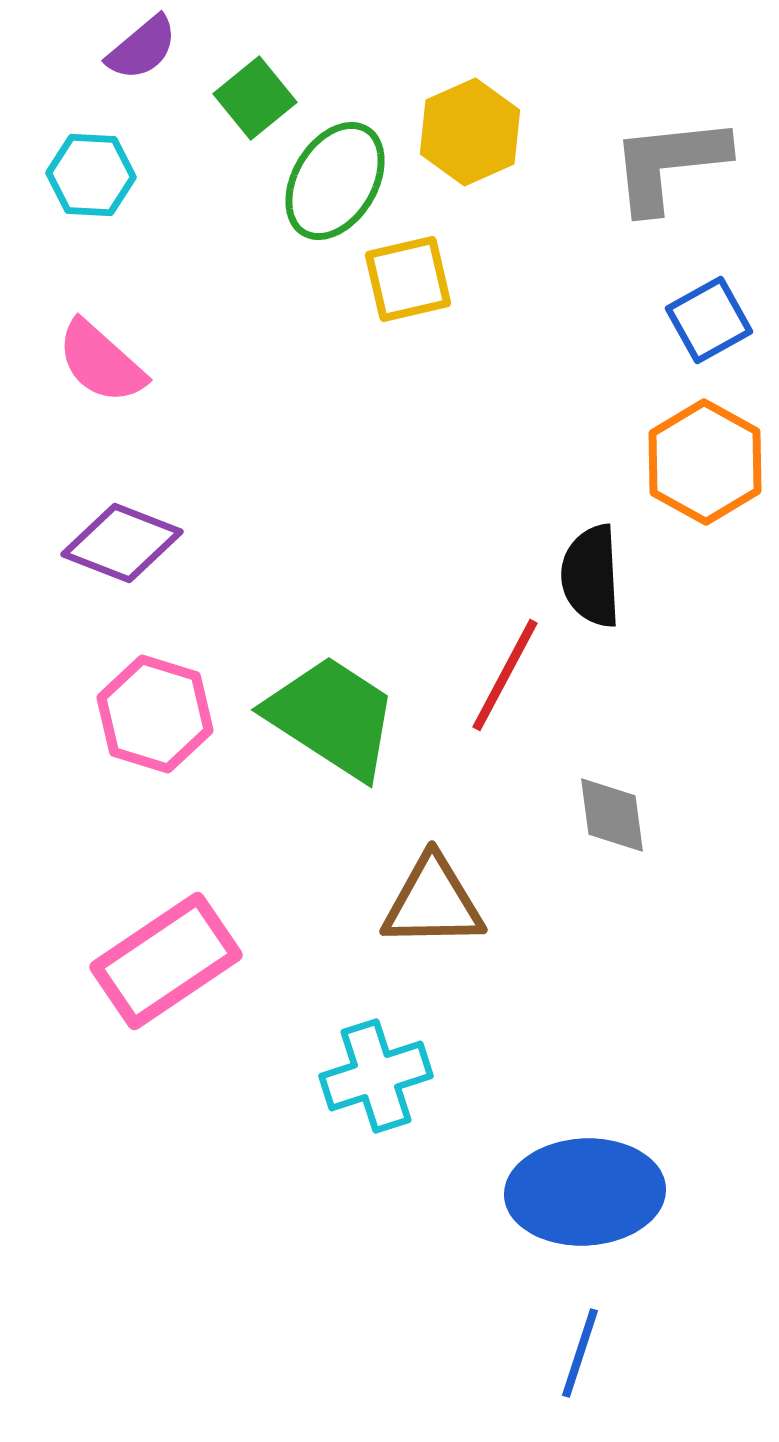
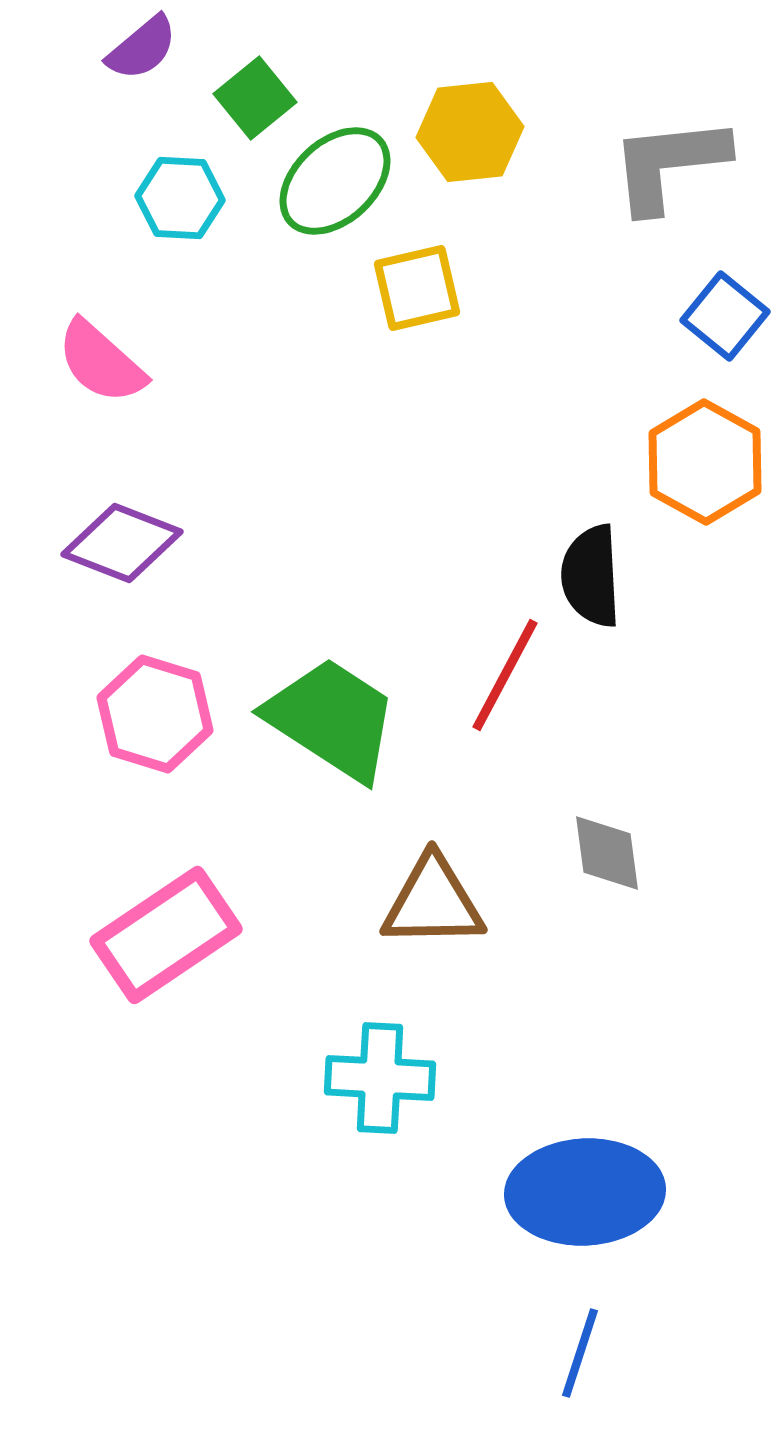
yellow hexagon: rotated 18 degrees clockwise
cyan hexagon: moved 89 px right, 23 px down
green ellipse: rotated 16 degrees clockwise
yellow square: moved 9 px right, 9 px down
blue square: moved 16 px right, 4 px up; rotated 22 degrees counterclockwise
green trapezoid: moved 2 px down
gray diamond: moved 5 px left, 38 px down
pink rectangle: moved 26 px up
cyan cross: moved 4 px right, 2 px down; rotated 21 degrees clockwise
